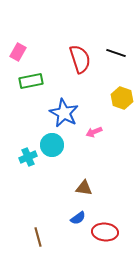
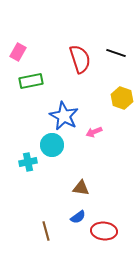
blue star: moved 3 px down
cyan cross: moved 5 px down; rotated 12 degrees clockwise
brown triangle: moved 3 px left
blue semicircle: moved 1 px up
red ellipse: moved 1 px left, 1 px up
brown line: moved 8 px right, 6 px up
